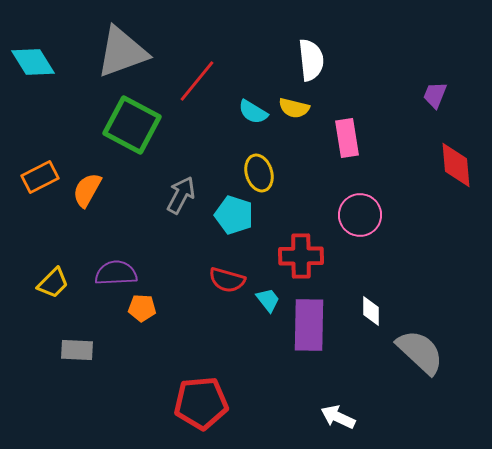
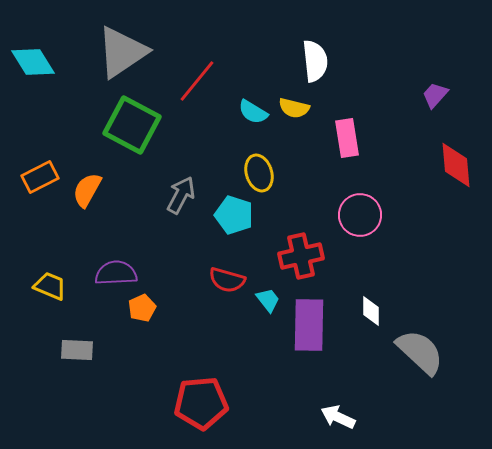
gray triangle: rotated 14 degrees counterclockwise
white semicircle: moved 4 px right, 1 px down
purple trapezoid: rotated 20 degrees clockwise
red cross: rotated 12 degrees counterclockwise
yellow trapezoid: moved 3 px left, 3 px down; rotated 112 degrees counterclockwise
orange pentagon: rotated 28 degrees counterclockwise
